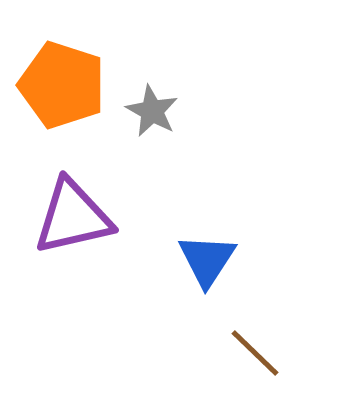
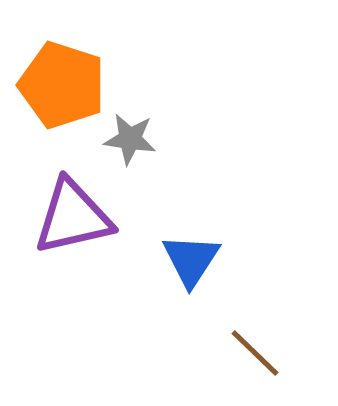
gray star: moved 22 px left, 28 px down; rotated 20 degrees counterclockwise
blue triangle: moved 16 px left
